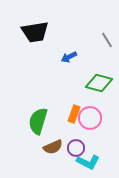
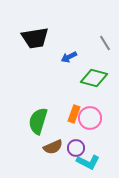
black trapezoid: moved 6 px down
gray line: moved 2 px left, 3 px down
green diamond: moved 5 px left, 5 px up
